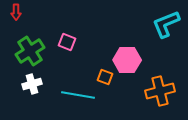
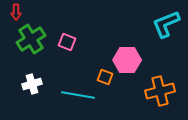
green cross: moved 1 px right, 12 px up
